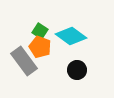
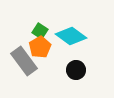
orange pentagon: rotated 20 degrees clockwise
black circle: moved 1 px left
